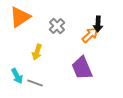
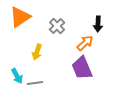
orange arrow: moved 5 px left, 8 px down
gray line: rotated 28 degrees counterclockwise
